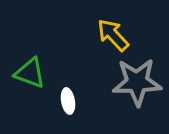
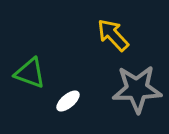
gray star: moved 7 px down
white ellipse: rotated 60 degrees clockwise
